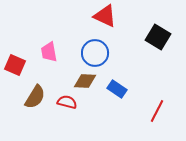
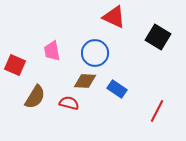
red triangle: moved 9 px right, 1 px down
pink trapezoid: moved 3 px right, 1 px up
red semicircle: moved 2 px right, 1 px down
